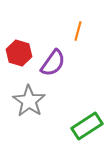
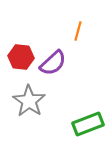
red hexagon: moved 2 px right, 4 px down; rotated 10 degrees counterclockwise
purple semicircle: rotated 12 degrees clockwise
green rectangle: moved 1 px right, 2 px up; rotated 12 degrees clockwise
